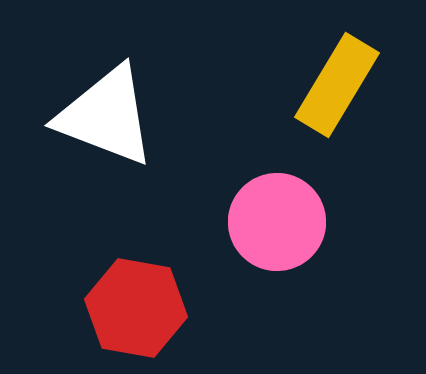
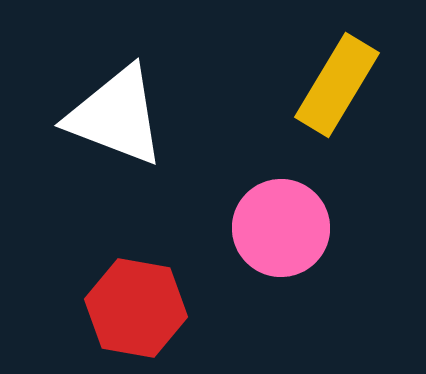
white triangle: moved 10 px right
pink circle: moved 4 px right, 6 px down
